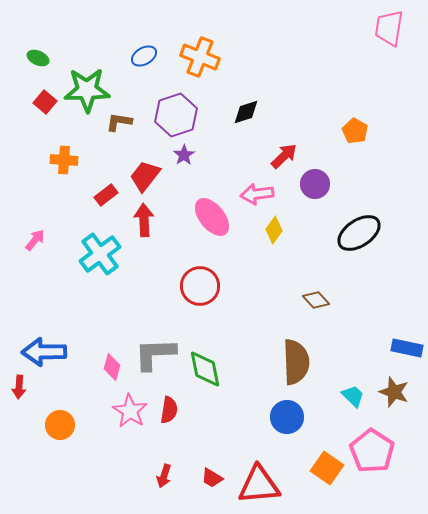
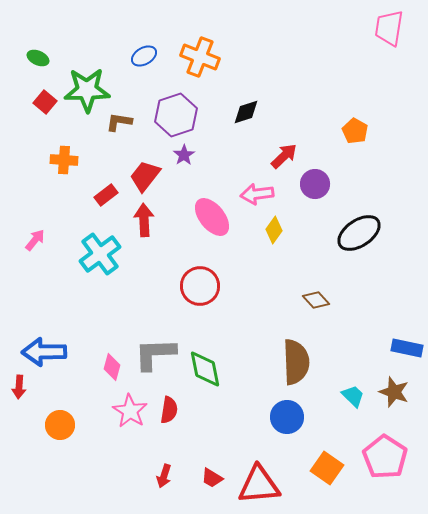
pink pentagon at (372, 451): moved 13 px right, 6 px down
